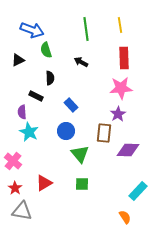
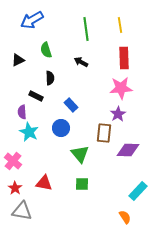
blue arrow: moved 10 px up; rotated 130 degrees clockwise
blue circle: moved 5 px left, 3 px up
red triangle: rotated 42 degrees clockwise
